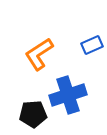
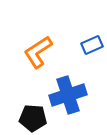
orange L-shape: moved 1 px left, 2 px up
black pentagon: moved 4 px down; rotated 8 degrees clockwise
